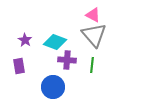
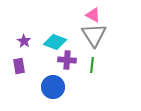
gray triangle: rotated 8 degrees clockwise
purple star: moved 1 px left, 1 px down
